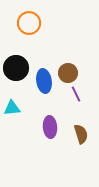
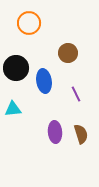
brown circle: moved 20 px up
cyan triangle: moved 1 px right, 1 px down
purple ellipse: moved 5 px right, 5 px down
